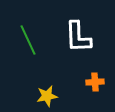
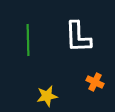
green line: rotated 24 degrees clockwise
orange cross: rotated 30 degrees clockwise
